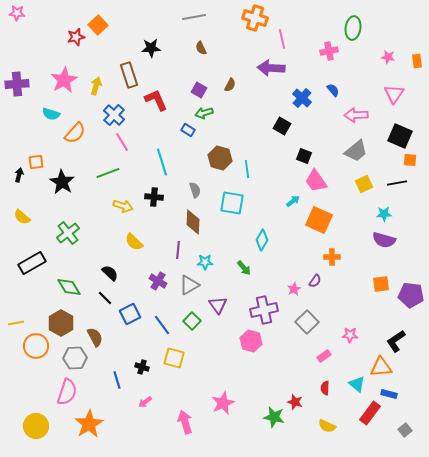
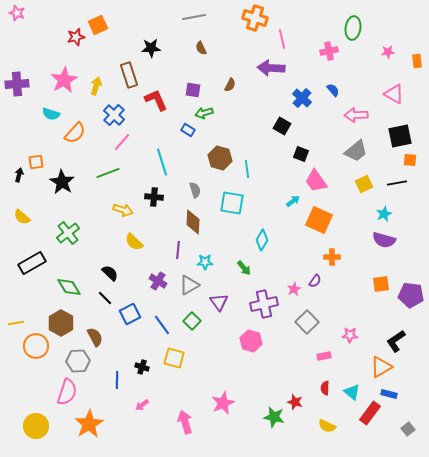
pink star at (17, 13): rotated 14 degrees clockwise
orange square at (98, 25): rotated 18 degrees clockwise
pink star at (388, 57): moved 5 px up; rotated 16 degrees counterclockwise
purple square at (199, 90): moved 6 px left; rotated 21 degrees counterclockwise
pink triangle at (394, 94): rotated 35 degrees counterclockwise
black square at (400, 136): rotated 35 degrees counterclockwise
pink line at (122, 142): rotated 72 degrees clockwise
black square at (304, 156): moved 3 px left, 2 px up
yellow arrow at (123, 206): moved 4 px down
cyan star at (384, 214): rotated 21 degrees counterclockwise
purple triangle at (218, 305): moved 1 px right, 3 px up
purple cross at (264, 310): moved 6 px up
pink rectangle at (324, 356): rotated 24 degrees clockwise
gray hexagon at (75, 358): moved 3 px right, 3 px down
orange triangle at (381, 367): rotated 25 degrees counterclockwise
blue line at (117, 380): rotated 18 degrees clockwise
cyan triangle at (357, 384): moved 5 px left, 8 px down
pink arrow at (145, 402): moved 3 px left, 3 px down
gray square at (405, 430): moved 3 px right, 1 px up
